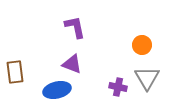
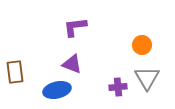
purple L-shape: rotated 85 degrees counterclockwise
purple cross: rotated 18 degrees counterclockwise
